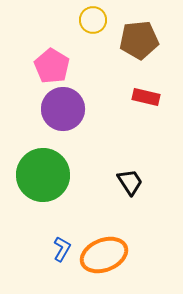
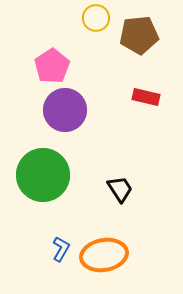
yellow circle: moved 3 px right, 2 px up
brown pentagon: moved 5 px up
pink pentagon: rotated 8 degrees clockwise
purple circle: moved 2 px right, 1 px down
black trapezoid: moved 10 px left, 7 px down
blue L-shape: moved 1 px left
orange ellipse: rotated 12 degrees clockwise
